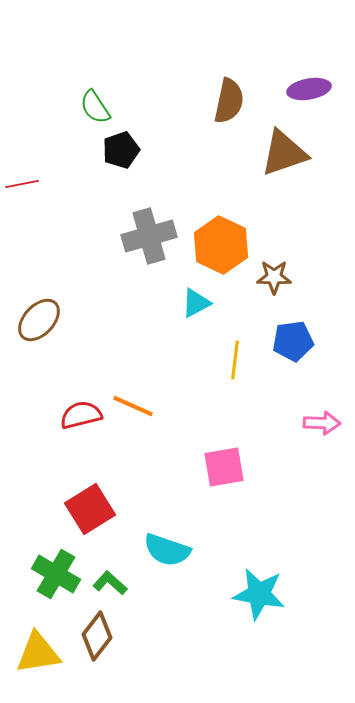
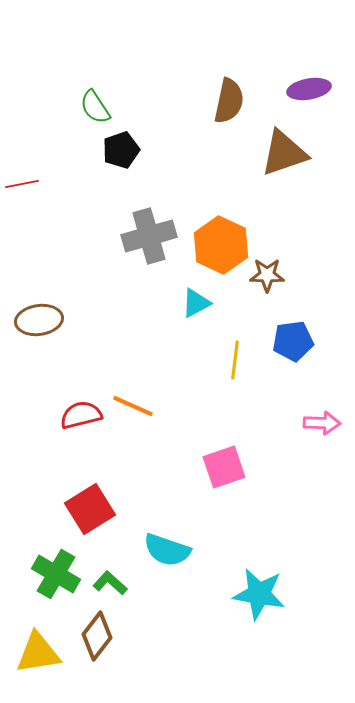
brown star: moved 7 px left, 2 px up
brown ellipse: rotated 39 degrees clockwise
pink square: rotated 9 degrees counterclockwise
